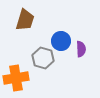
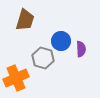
orange cross: rotated 15 degrees counterclockwise
